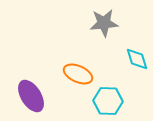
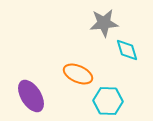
cyan diamond: moved 10 px left, 9 px up
